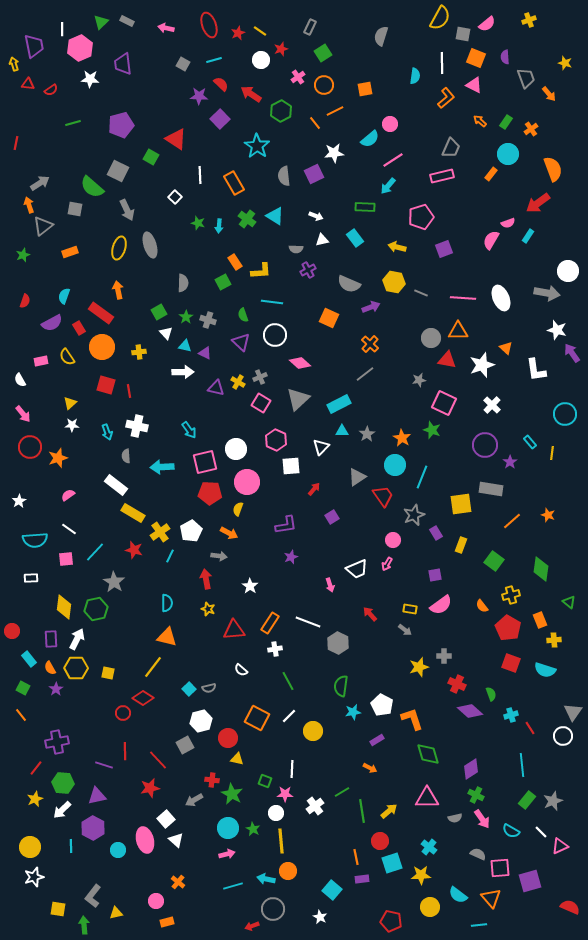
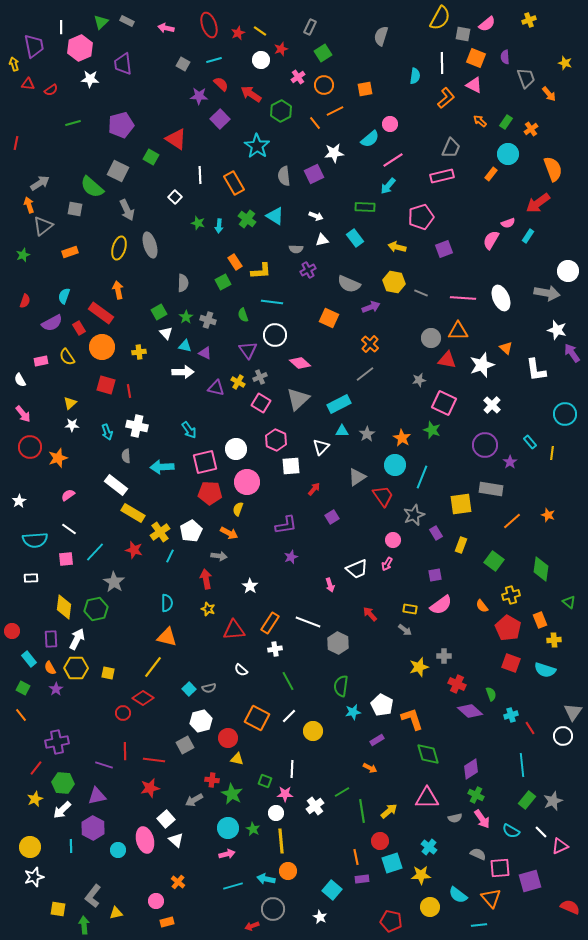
white line at (62, 29): moved 1 px left, 2 px up
purple triangle at (241, 342): moved 7 px right, 8 px down; rotated 12 degrees clockwise
red line at (158, 760): moved 4 px left; rotated 40 degrees counterclockwise
